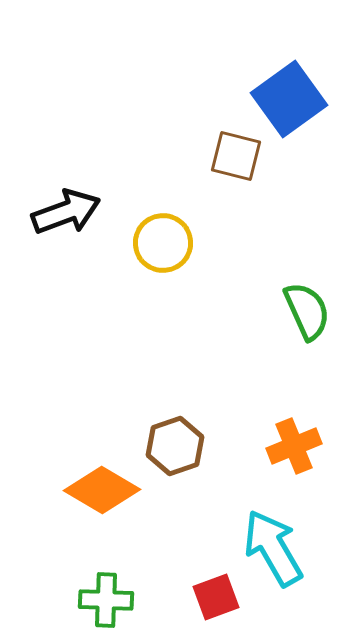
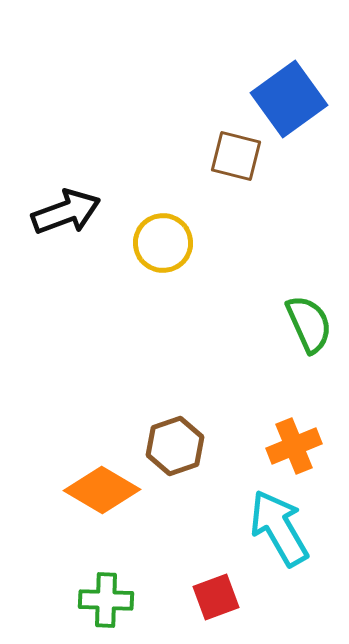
green semicircle: moved 2 px right, 13 px down
cyan arrow: moved 6 px right, 20 px up
